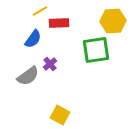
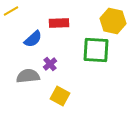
yellow line: moved 29 px left
yellow hexagon: rotated 15 degrees clockwise
blue semicircle: rotated 12 degrees clockwise
green square: rotated 12 degrees clockwise
gray semicircle: rotated 150 degrees counterclockwise
yellow square: moved 19 px up
